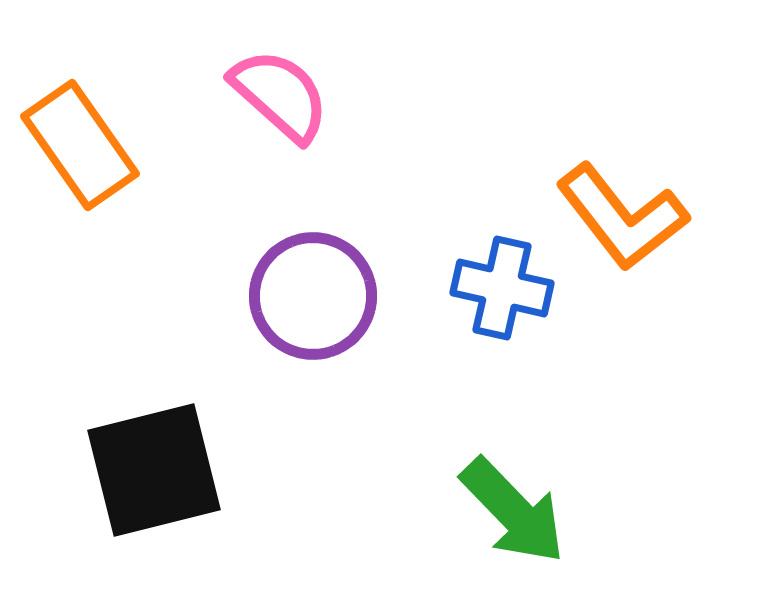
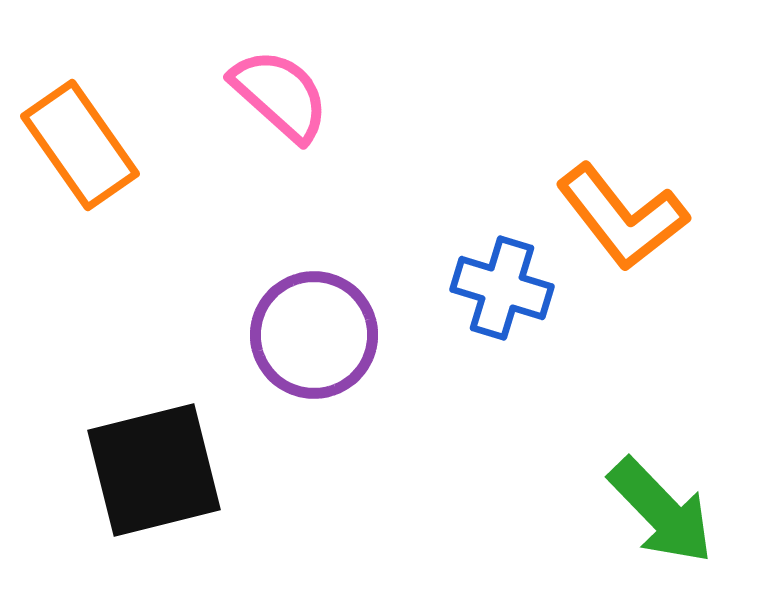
blue cross: rotated 4 degrees clockwise
purple circle: moved 1 px right, 39 px down
green arrow: moved 148 px right
